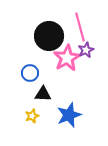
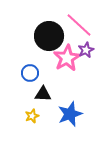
pink line: moved 1 px left, 2 px up; rotated 32 degrees counterclockwise
blue star: moved 1 px right, 1 px up
